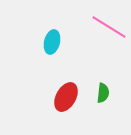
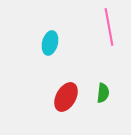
pink line: rotated 48 degrees clockwise
cyan ellipse: moved 2 px left, 1 px down
